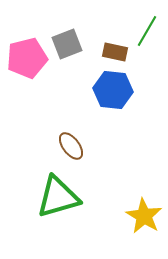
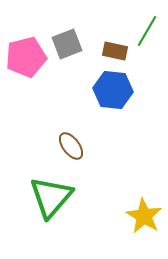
brown rectangle: moved 1 px up
pink pentagon: moved 1 px left, 1 px up
green triangle: moved 7 px left; rotated 33 degrees counterclockwise
